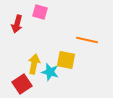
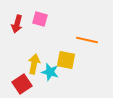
pink square: moved 7 px down
